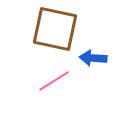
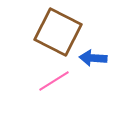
brown square: moved 3 px right, 3 px down; rotated 15 degrees clockwise
